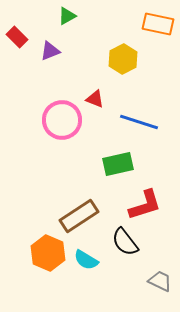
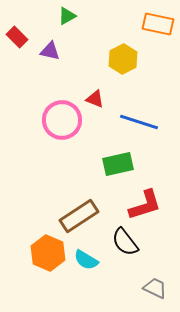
purple triangle: rotated 35 degrees clockwise
gray trapezoid: moved 5 px left, 7 px down
